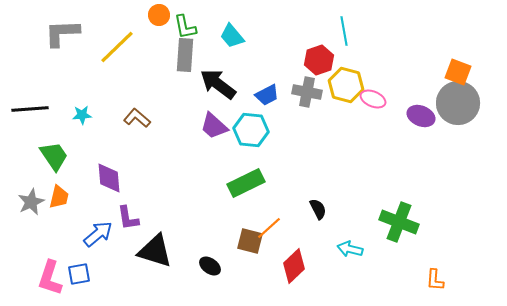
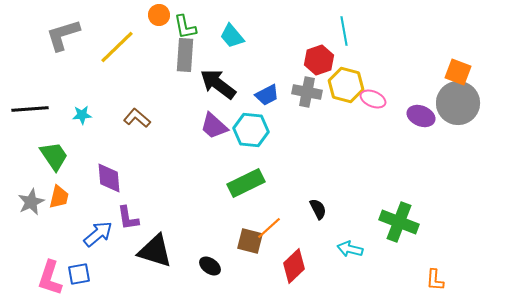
gray L-shape: moved 1 px right, 2 px down; rotated 15 degrees counterclockwise
